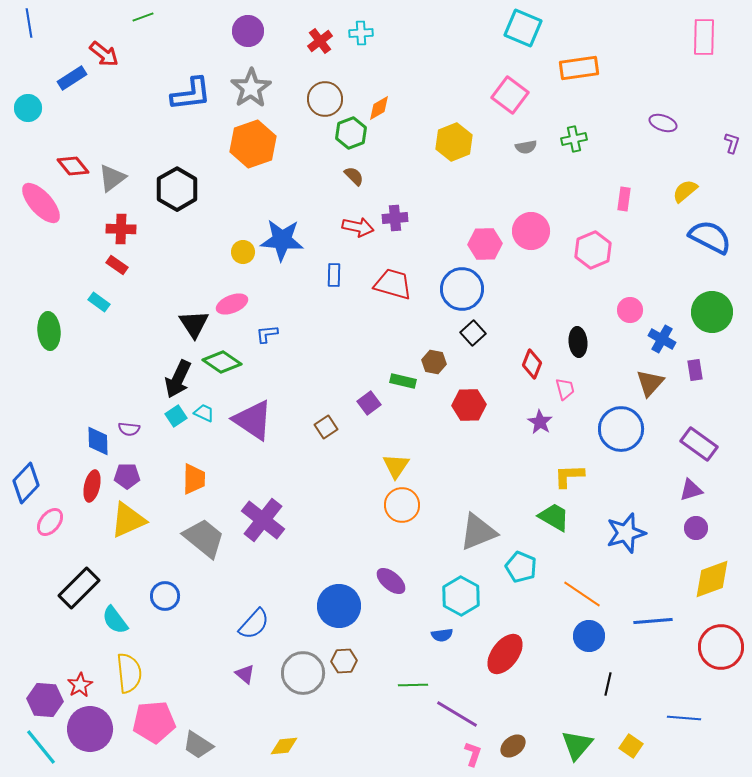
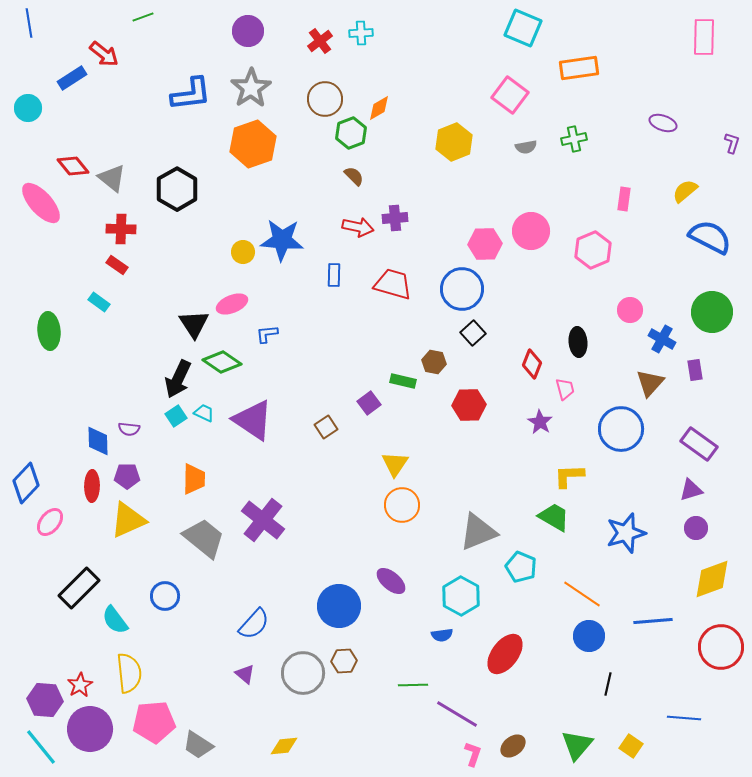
gray triangle at (112, 178): rotated 44 degrees counterclockwise
yellow triangle at (396, 466): moved 1 px left, 2 px up
red ellipse at (92, 486): rotated 12 degrees counterclockwise
